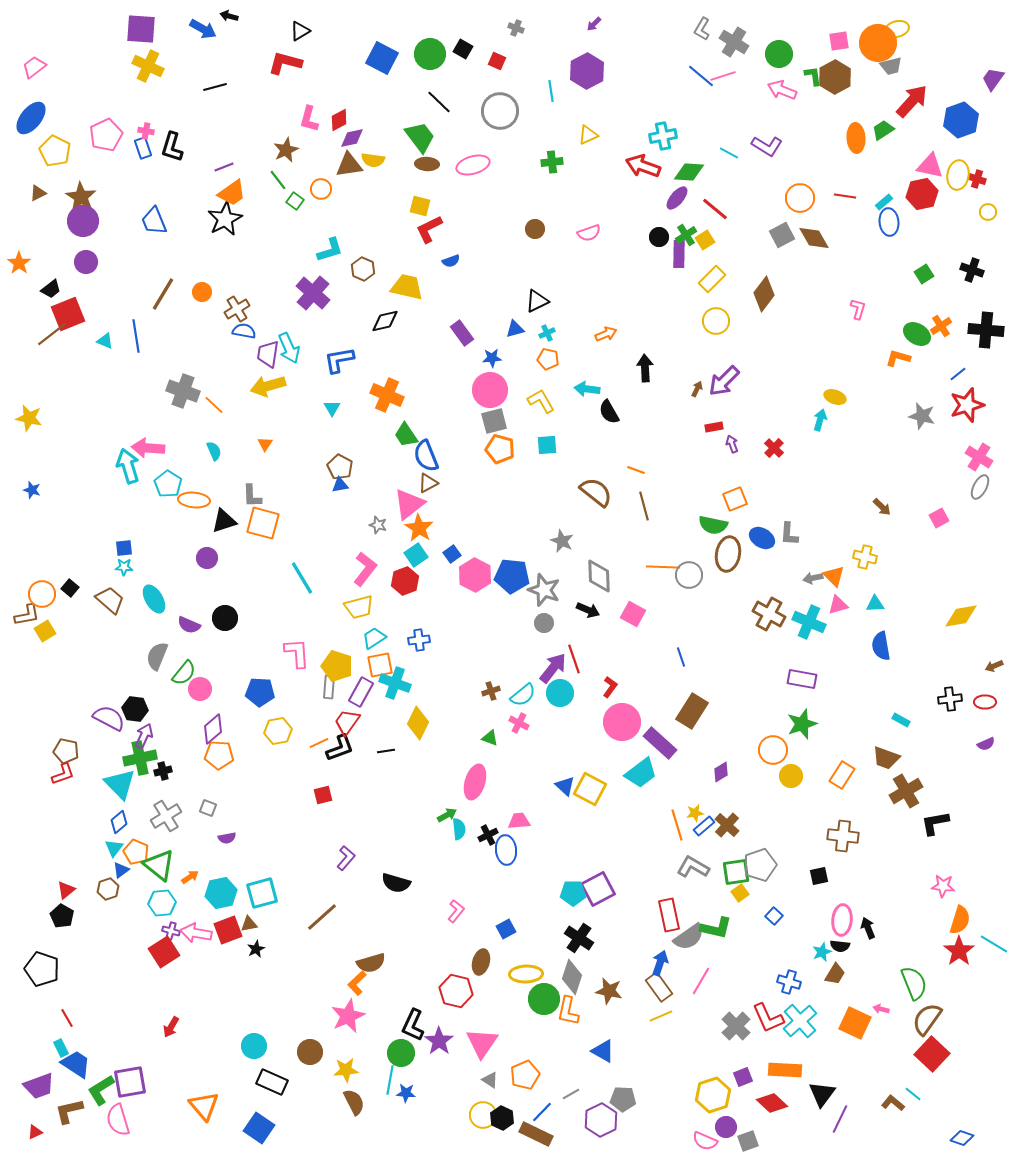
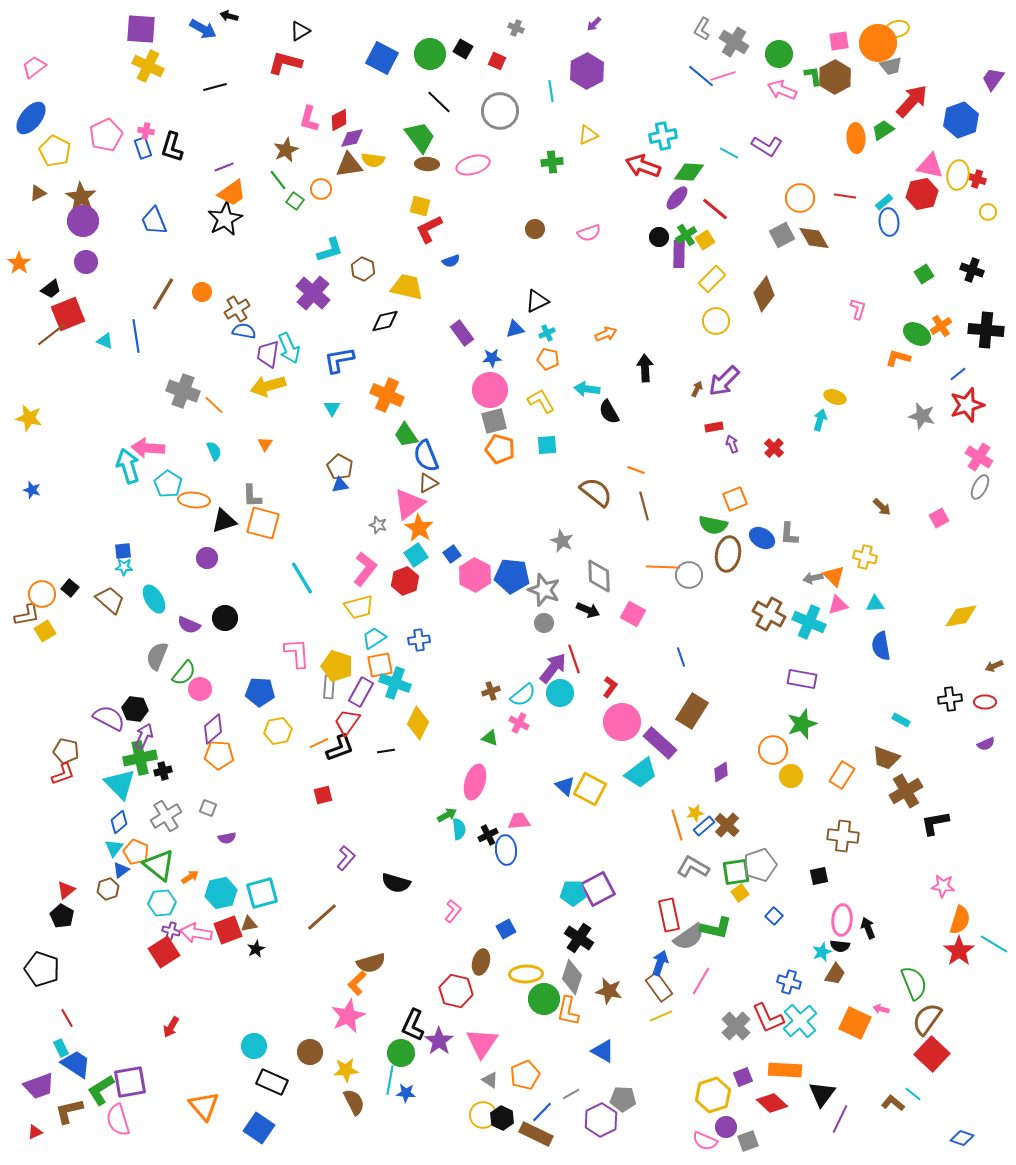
blue square at (124, 548): moved 1 px left, 3 px down
pink L-shape at (456, 911): moved 3 px left
